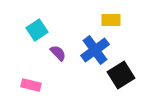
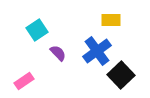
blue cross: moved 2 px right, 1 px down
black square: rotated 12 degrees counterclockwise
pink rectangle: moved 7 px left, 4 px up; rotated 48 degrees counterclockwise
